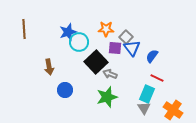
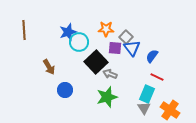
brown line: moved 1 px down
brown arrow: rotated 21 degrees counterclockwise
red line: moved 1 px up
orange cross: moved 3 px left
